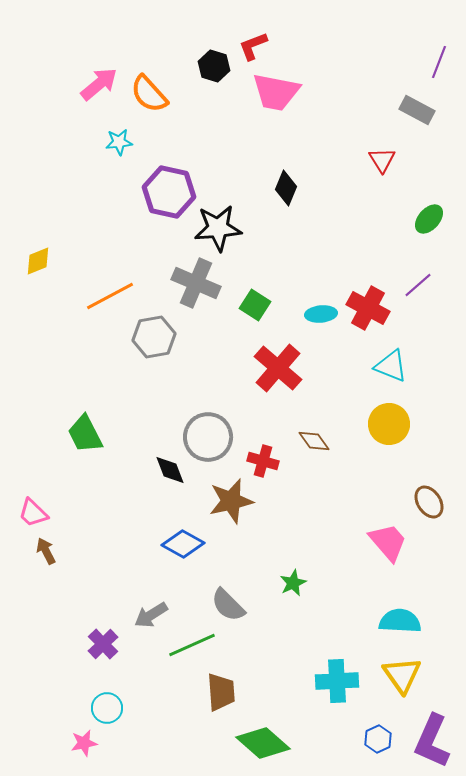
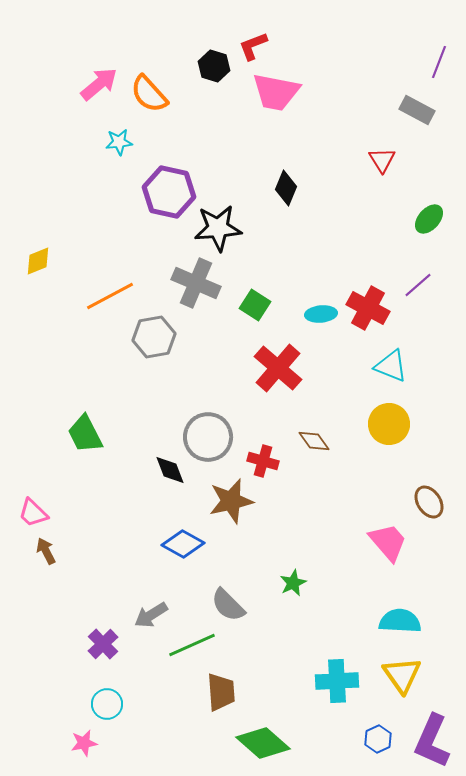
cyan circle at (107, 708): moved 4 px up
